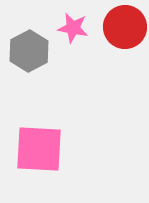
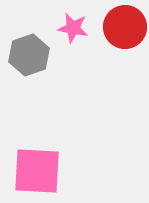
gray hexagon: moved 4 px down; rotated 9 degrees clockwise
pink square: moved 2 px left, 22 px down
